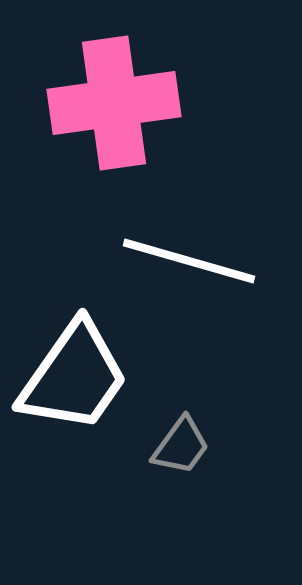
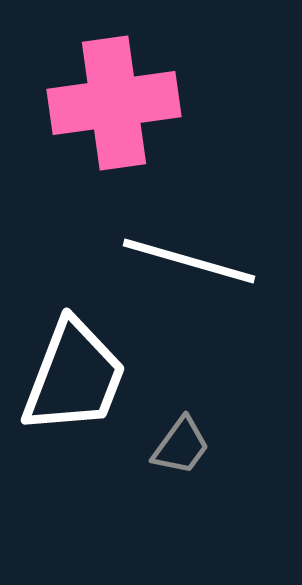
white trapezoid: rotated 14 degrees counterclockwise
